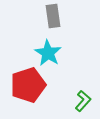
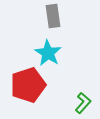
green L-shape: moved 2 px down
